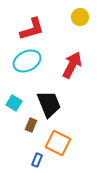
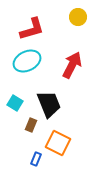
yellow circle: moved 2 px left
cyan square: moved 1 px right
blue rectangle: moved 1 px left, 1 px up
